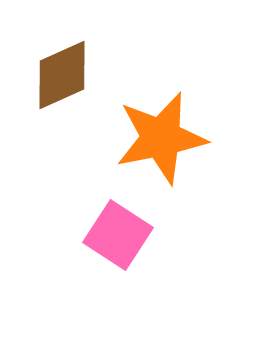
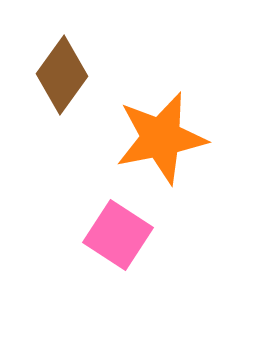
brown diamond: rotated 30 degrees counterclockwise
